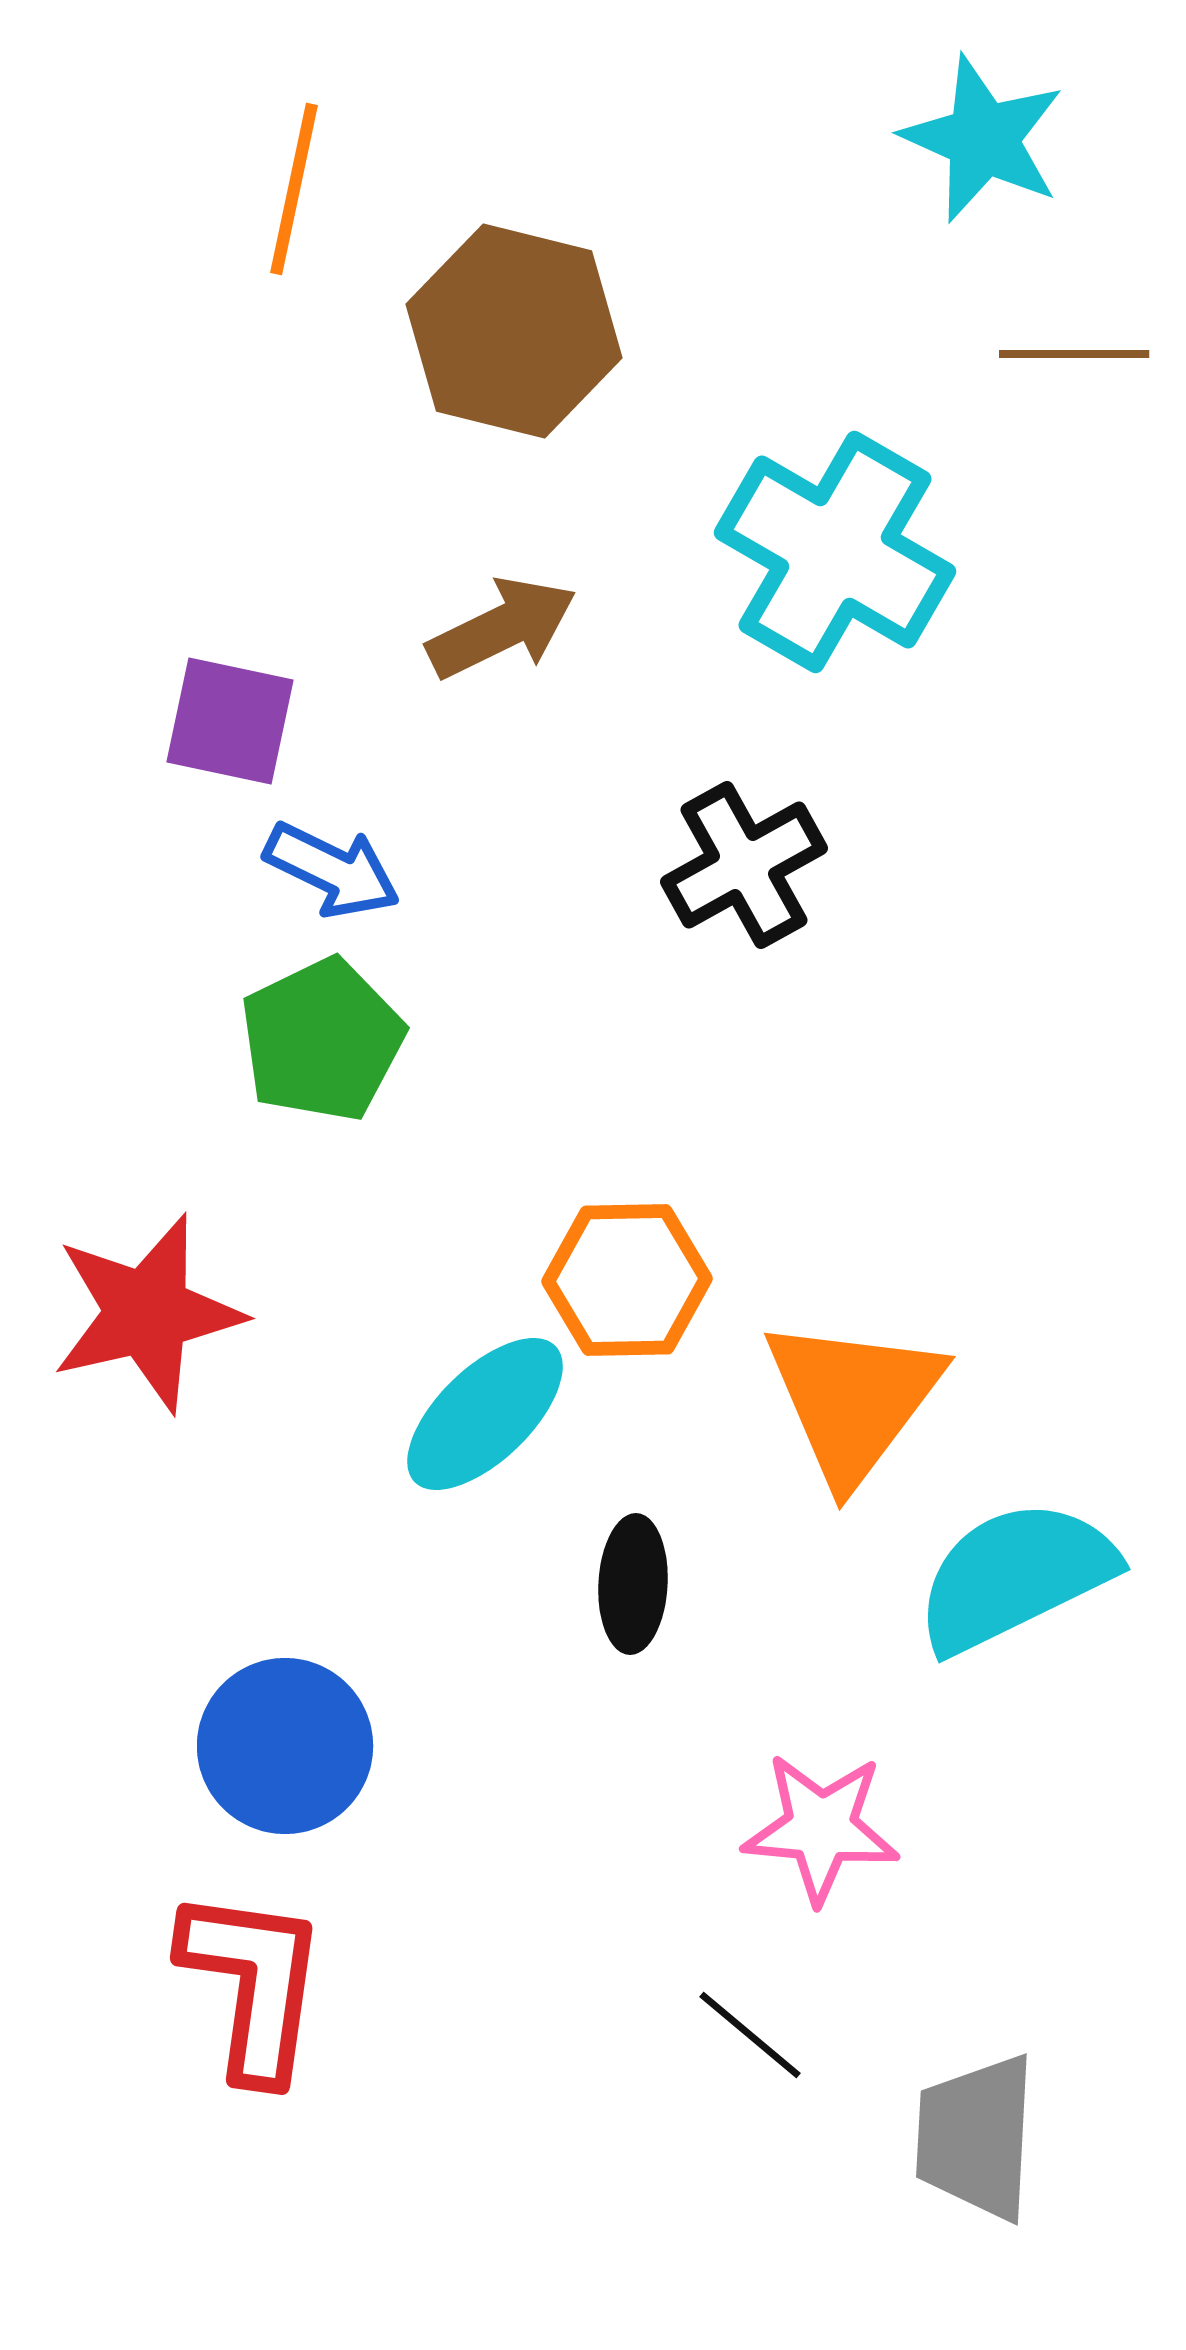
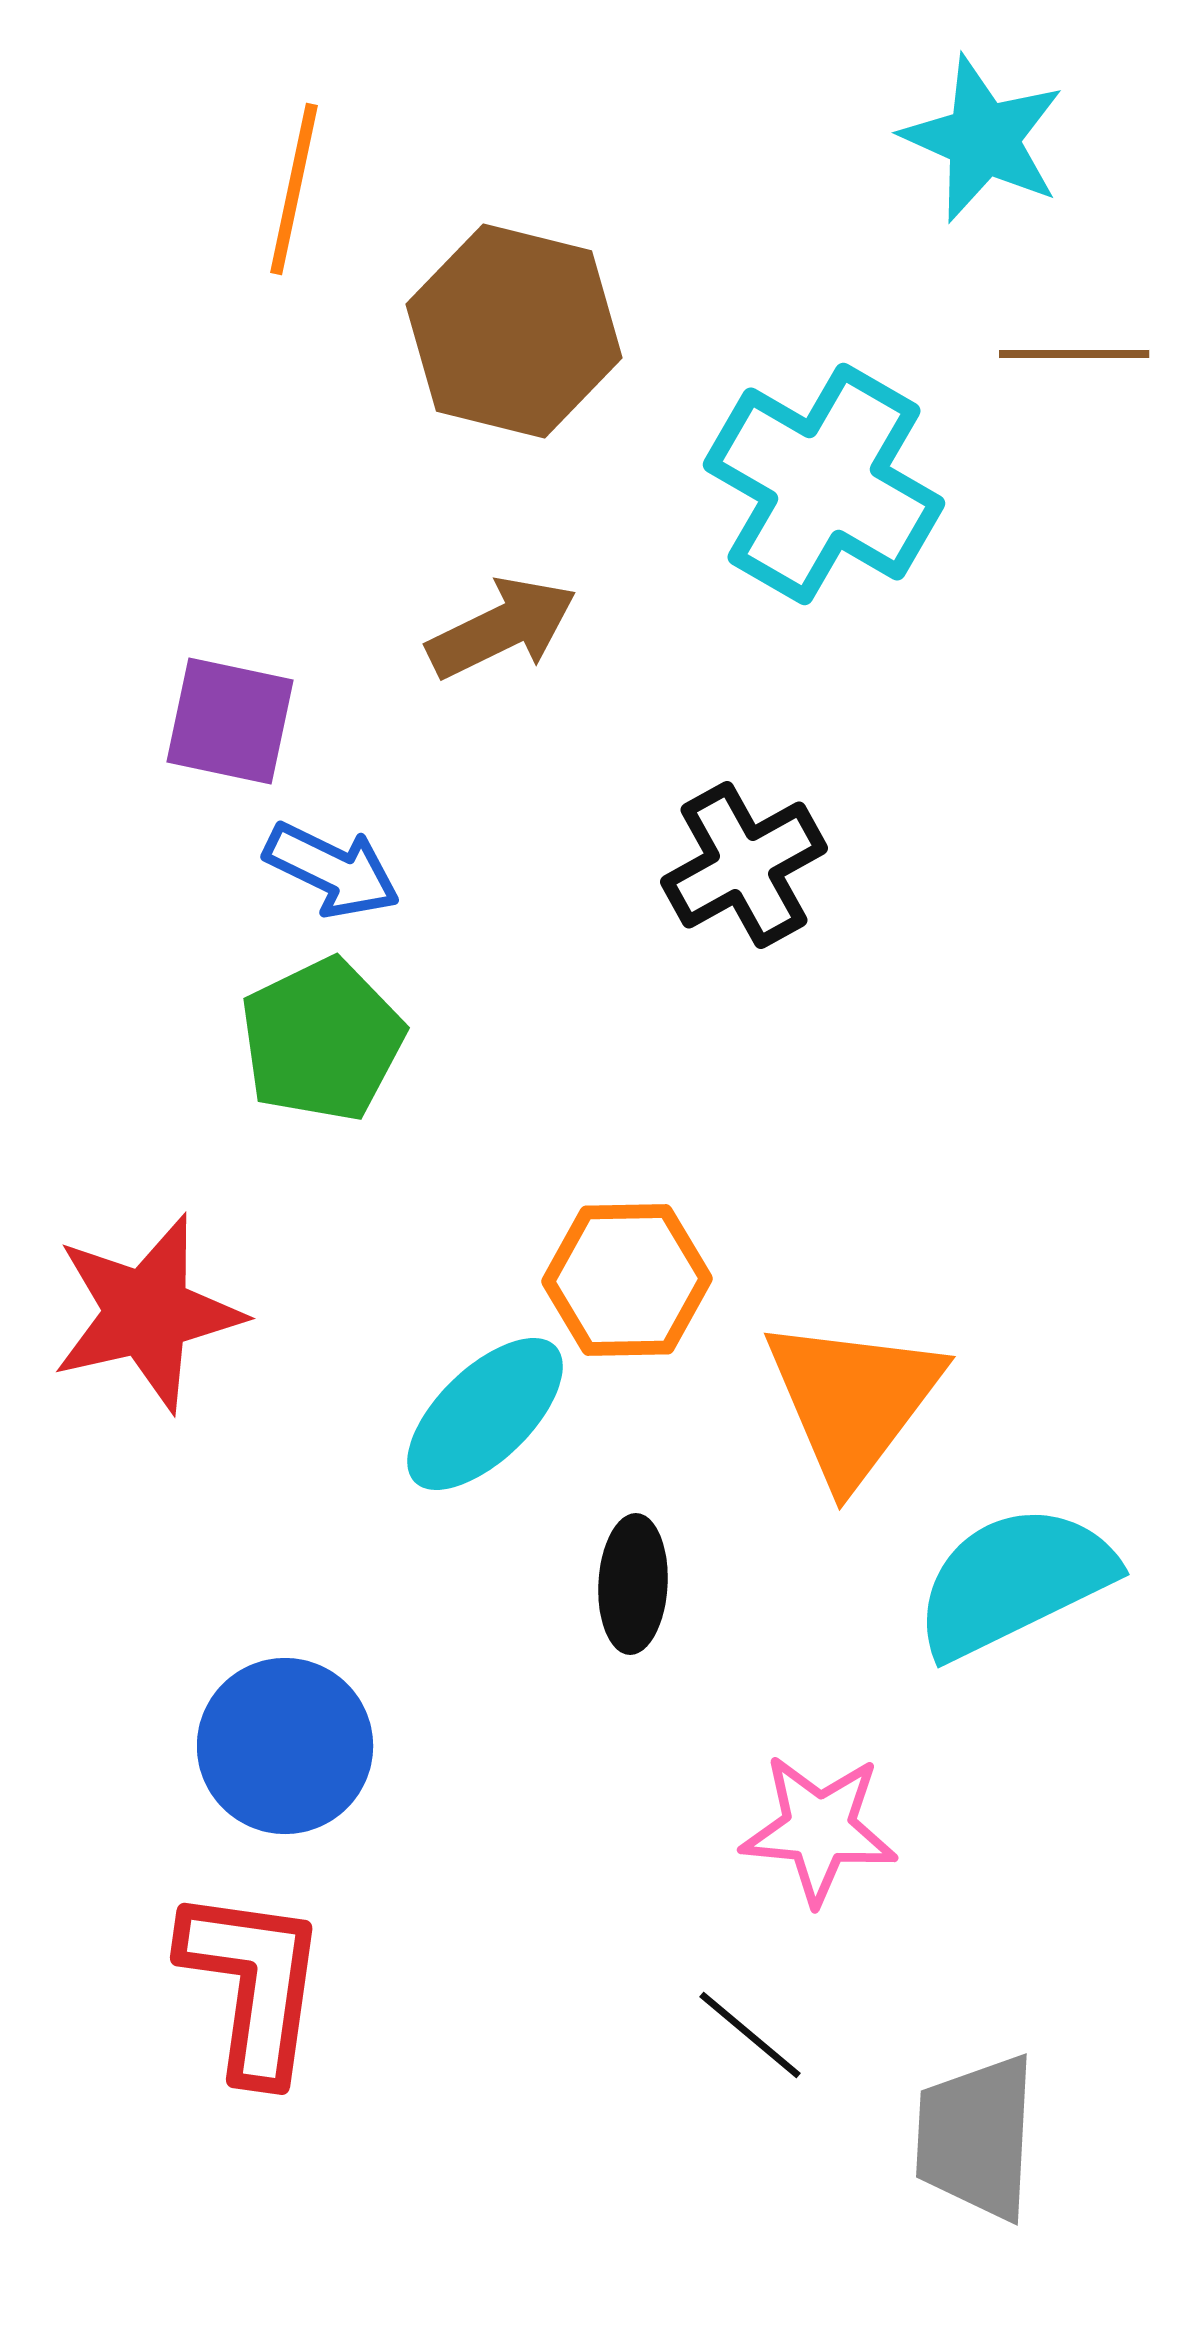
cyan cross: moved 11 px left, 68 px up
cyan semicircle: moved 1 px left, 5 px down
pink star: moved 2 px left, 1 px down
